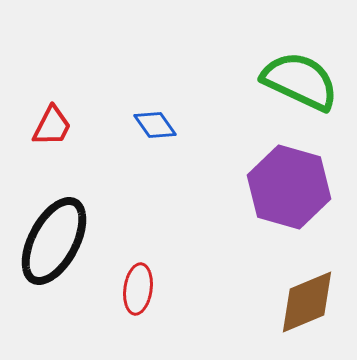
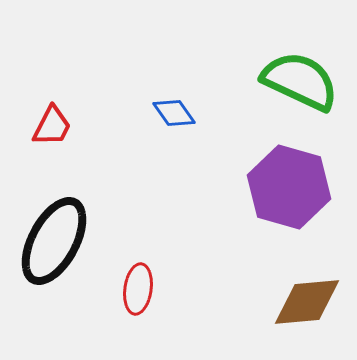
blue diamond: moved 19 px right, 12 px up
brown diamond: rotated 18 degrees clockwise
